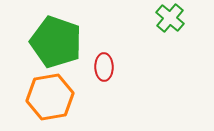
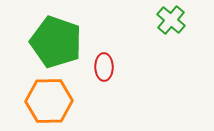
green cross: moved 1 px right, 2 px down
orange hexagon: moved 1 px left, 4 px down; rotated 9 degrees clockwise
